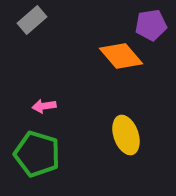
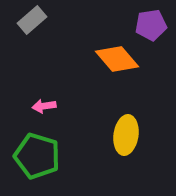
orange diamond: moved 4 px left, 3 px down
yellow ellipse: rotated 27 degrees clockwise
green pentagon: moved 2 px down
